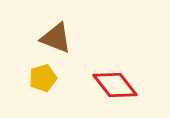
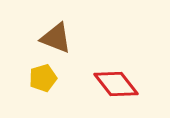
red diamond: moved 1 px right, 1 px up
